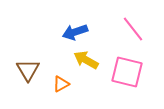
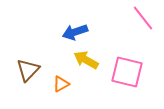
pink line: moved 10 px right, 11 px up
brown triangle: rotated 15 degrees clockwise
